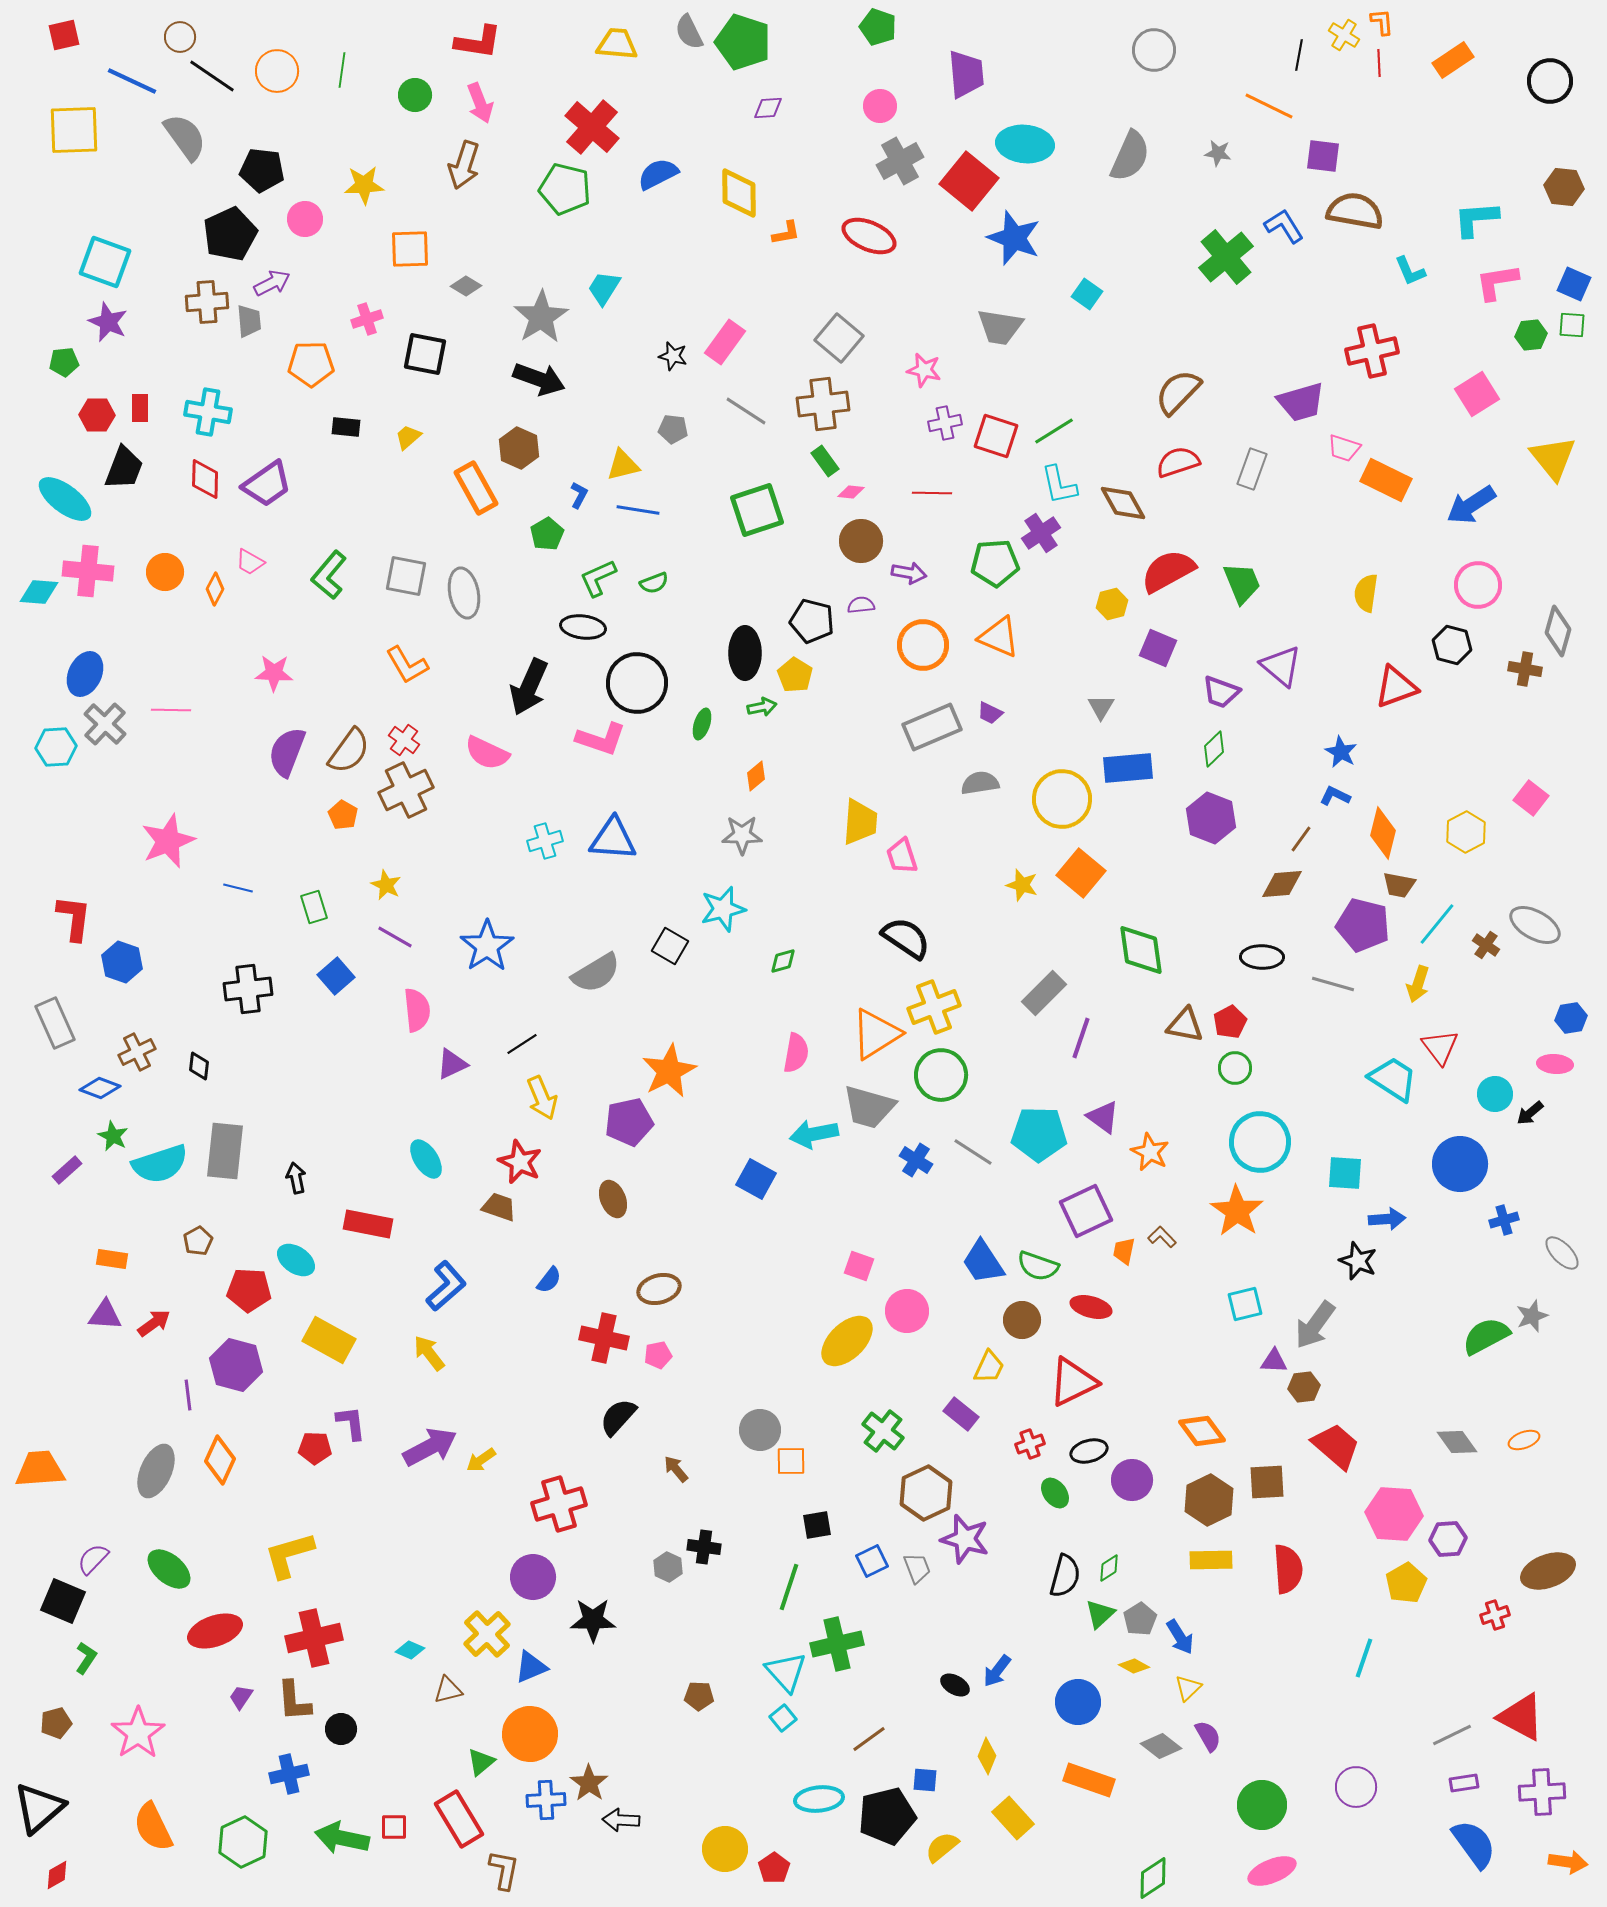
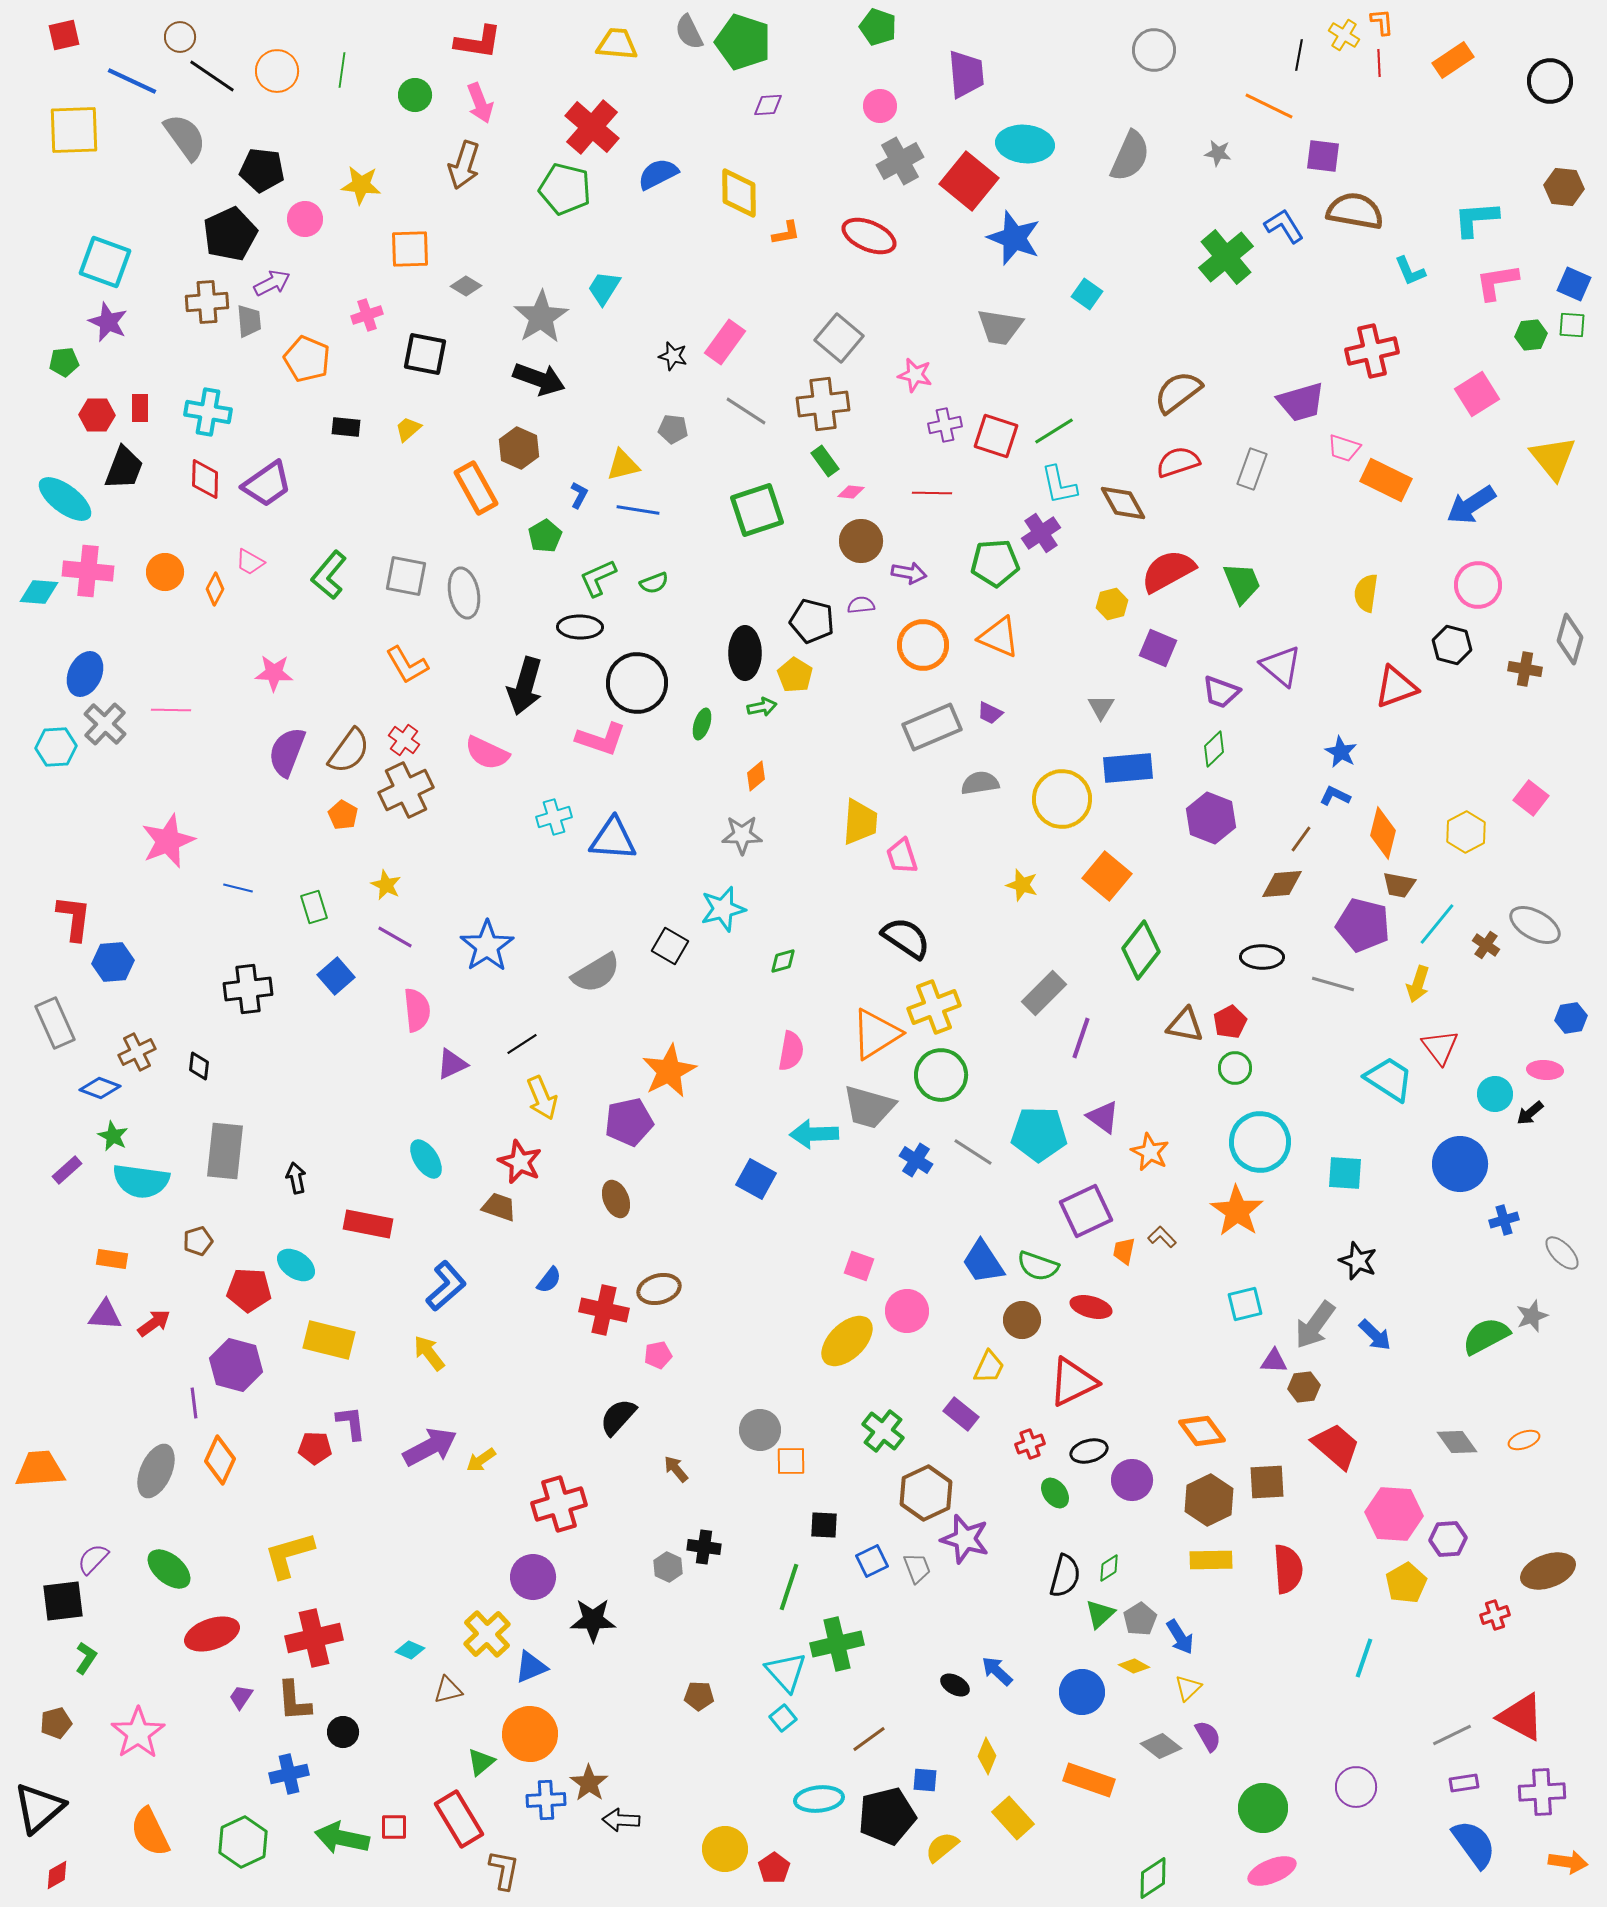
purple diamond at (768, 108): moved 3 px up
yellow star at (364, 185): moved 3 px left; rotated 9 degrees clockwise
pink cross at (367, 319): moved 4 px up
orange pentagon at (311, 364): moved 4 px left, 5 px up; rotated 24 degrees clockwise
pink star at (924, 370): moved 9 px left, 5 px down
brown semicircle at (1178, 392): rotated 9 degrees clockwise
purple cross at (945, 423): moved 2 px down
yellow trapezoid at (408, 437): moved 8 px up
green pentagon at (547, 534): moved 2 px left, 2 px down
black ellipse at (583, 627): moved 3 px left; rotated 6 degrees counterclockwise
gray diamond at (1558, 631): moved 12 px right, 8 px down
black arrow at (529, 687): moved 4 px left, 1 px up; rotated 8 degrees counterclockwise
cyan cross at (545, 841): moved 9 px right, 24 px up
orange square at (1081, 873): moved 26 px right, 3 px down
green diamond at (1141, 950): rotated 46 degrees clockwise
blue hexagon at (122, 962): moved 9 px left; rotated 24 degrees counterclockwise
pink semicircle at (796, 1053): moved 5 px left, 2 px up
pink ellipse at (1555, 1064): moved 10 px left, 6 px down
cyan trapezoid at (1393, 1079): moved 4 px left
cyan arrow at (814, 1134): rotated 9 degrees clockwise
cyan semicircle at (160, 1164): moved 19 px left, 17 px down; rotated 26 degrees clockwise
brown ellipse at (613, 1199): moved 3 px right
blue arrow at (1387, 1219): moved 12 px left, 116 px down; rotated 48 degrees clockwise
brown pentagon at (198, 1241): rotated 12 degrees clockwise
cyan ellipse at (296, 1260): moved 5 px down
red cross at (604, 1338): moved 28 px up
yellow rectangle at (329, 1340): rotated 15 degrees counterclockwise
purple line at (188, 1395): moved 6 px right, 8 px down
black square at (817, 1525): moved 7 px right; rotated 12 degrees clockwise
black square at (63, 1601): rotated 30 degrees counterclockwise
red ellipse at (215, 1631): moved 3 px left, 3 px down
blue arrow at (997, 1671): rotated 96 degrees clockwise
blue circle at (1078, 1702): moved 4 px right, 10 px up
black circle at (341, 1729): moved 2 px right, 3 px down
green circle at (1262, 1805): moved 1 px right, 3 px down
orange semicircle at (153, 1827): moved 3 px left, 5 px down
